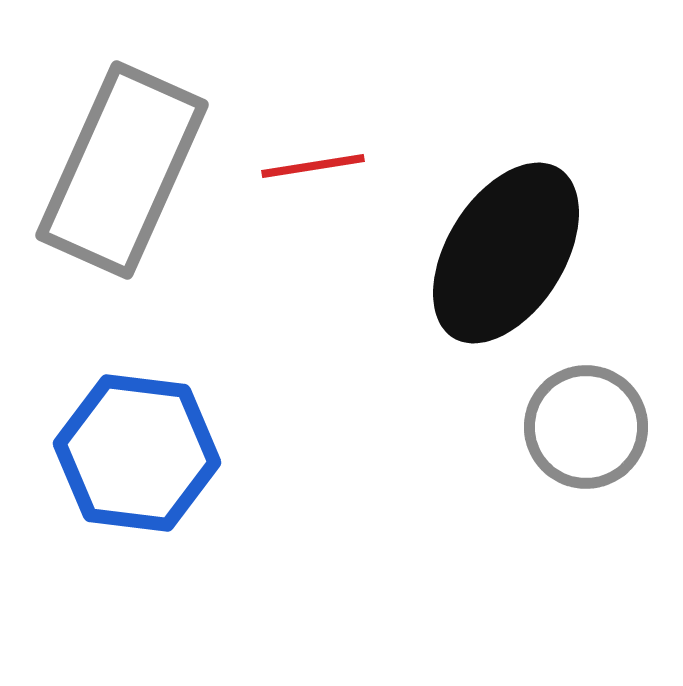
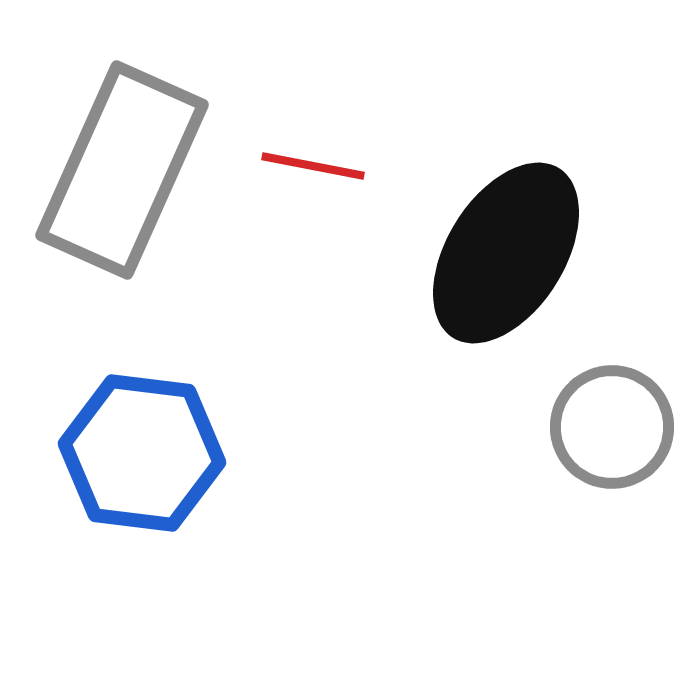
red line: rotated 20 degrees clockwise
gray circle: moved 26 px right
blue hexagon: moved 5 px right
